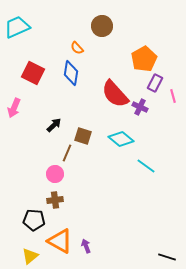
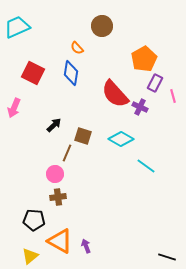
cyan diamond: rotated 10 degrees counterclockwise
brown cross: moved 3 px right, 3 px up
